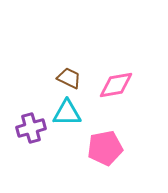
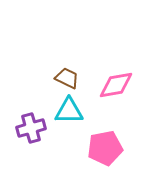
brown trapezoid: moved 2 px left
cyan triangle: moved 2 px right, 2 px up
